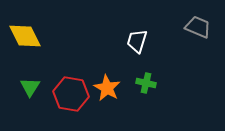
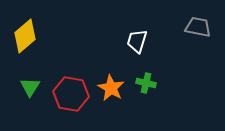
gray trapezoid: rotated 12 degrees counterclockwise
yellow diamond: rotated 76 degrees clockwise
orange star: moved 4 px right
